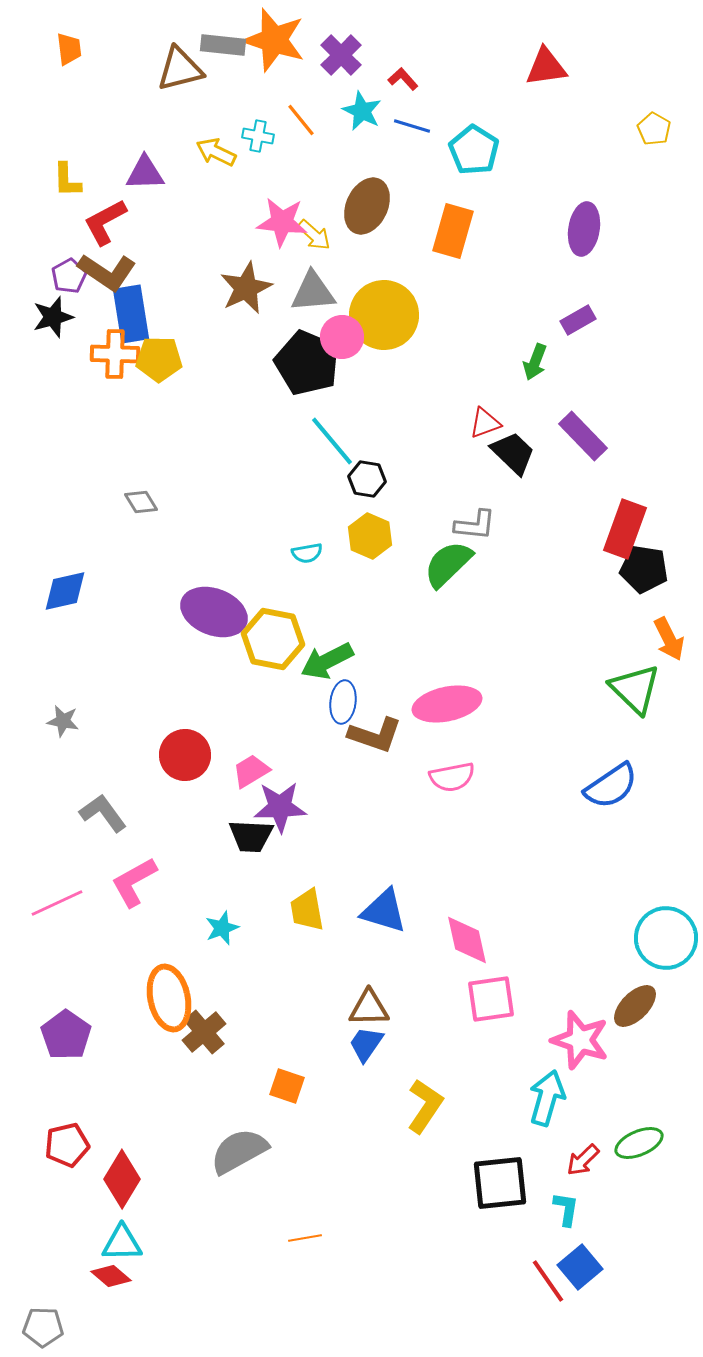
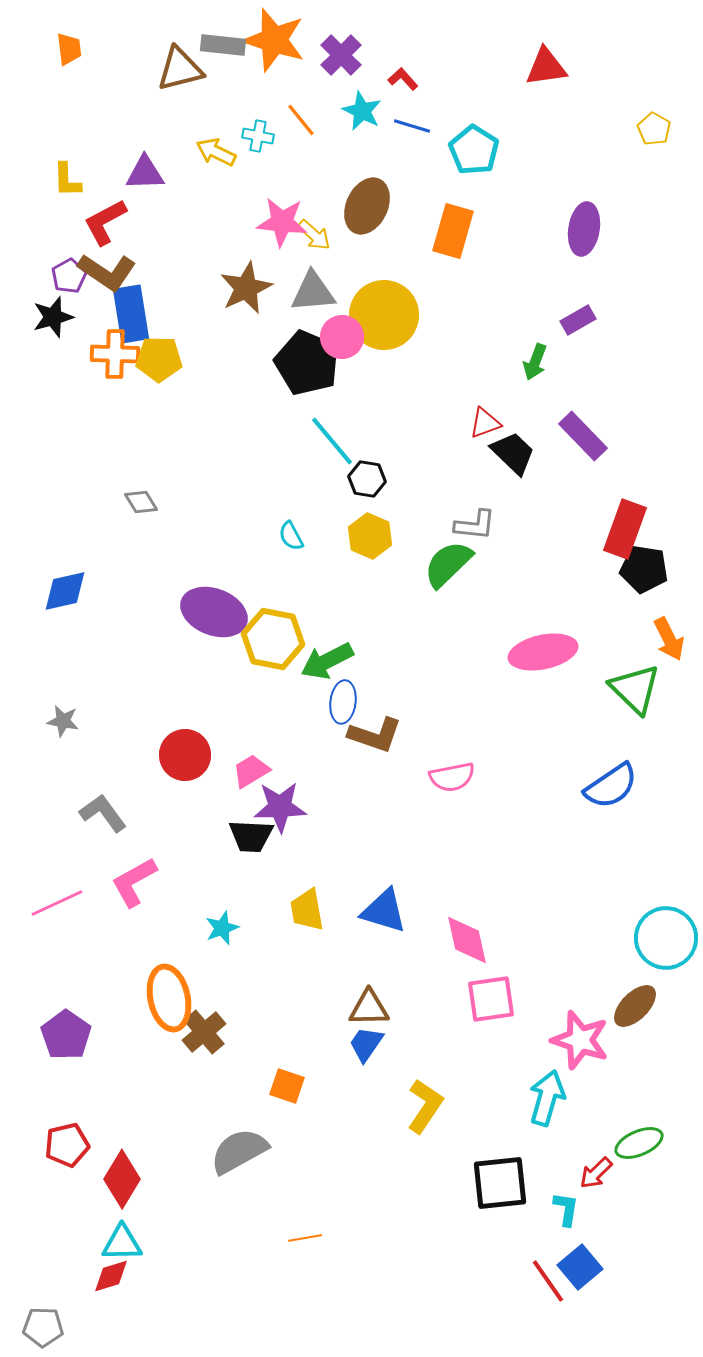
cyan semicircle at (307, 553): moved 16 px left, 17 px up; rotated 72 degrees clockwise
pink ellipse at (447, 704): moved 96 px right, 52 px up
red arrow at (583, 1160): moved 13 px right, 13 px down
red diamond at (111, 1276): rotated 57 degrees counterclockwise
